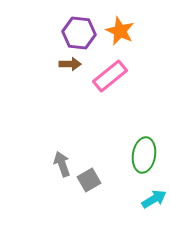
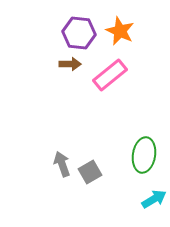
pink rectangle: moved 1 px up
gray square: moved 1 px right, 8 px up
